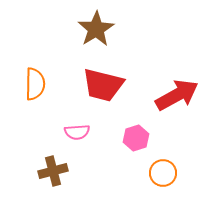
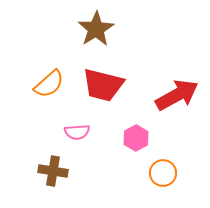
orange semicircle: moved 14 px right; rotated 48 degrees clockwise
pink hexagon: rotated 10 degrees counterclockwise
brown cross: rotated 24 degrees clockwise
